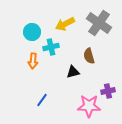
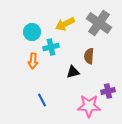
brown semicircle: rotated 21 degrees clockwise
blue line: rotated 64 degrees counterclockwise
